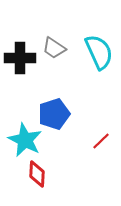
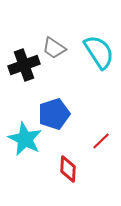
cyan semicircle: rotated 9 degrees counterclockwise
black cross: moved 4 px right, 7 px down; rotated 20 degrees counterclockwise
cyan star: moved 1 px up
red diamond: moved 31 px right, 5 px up
